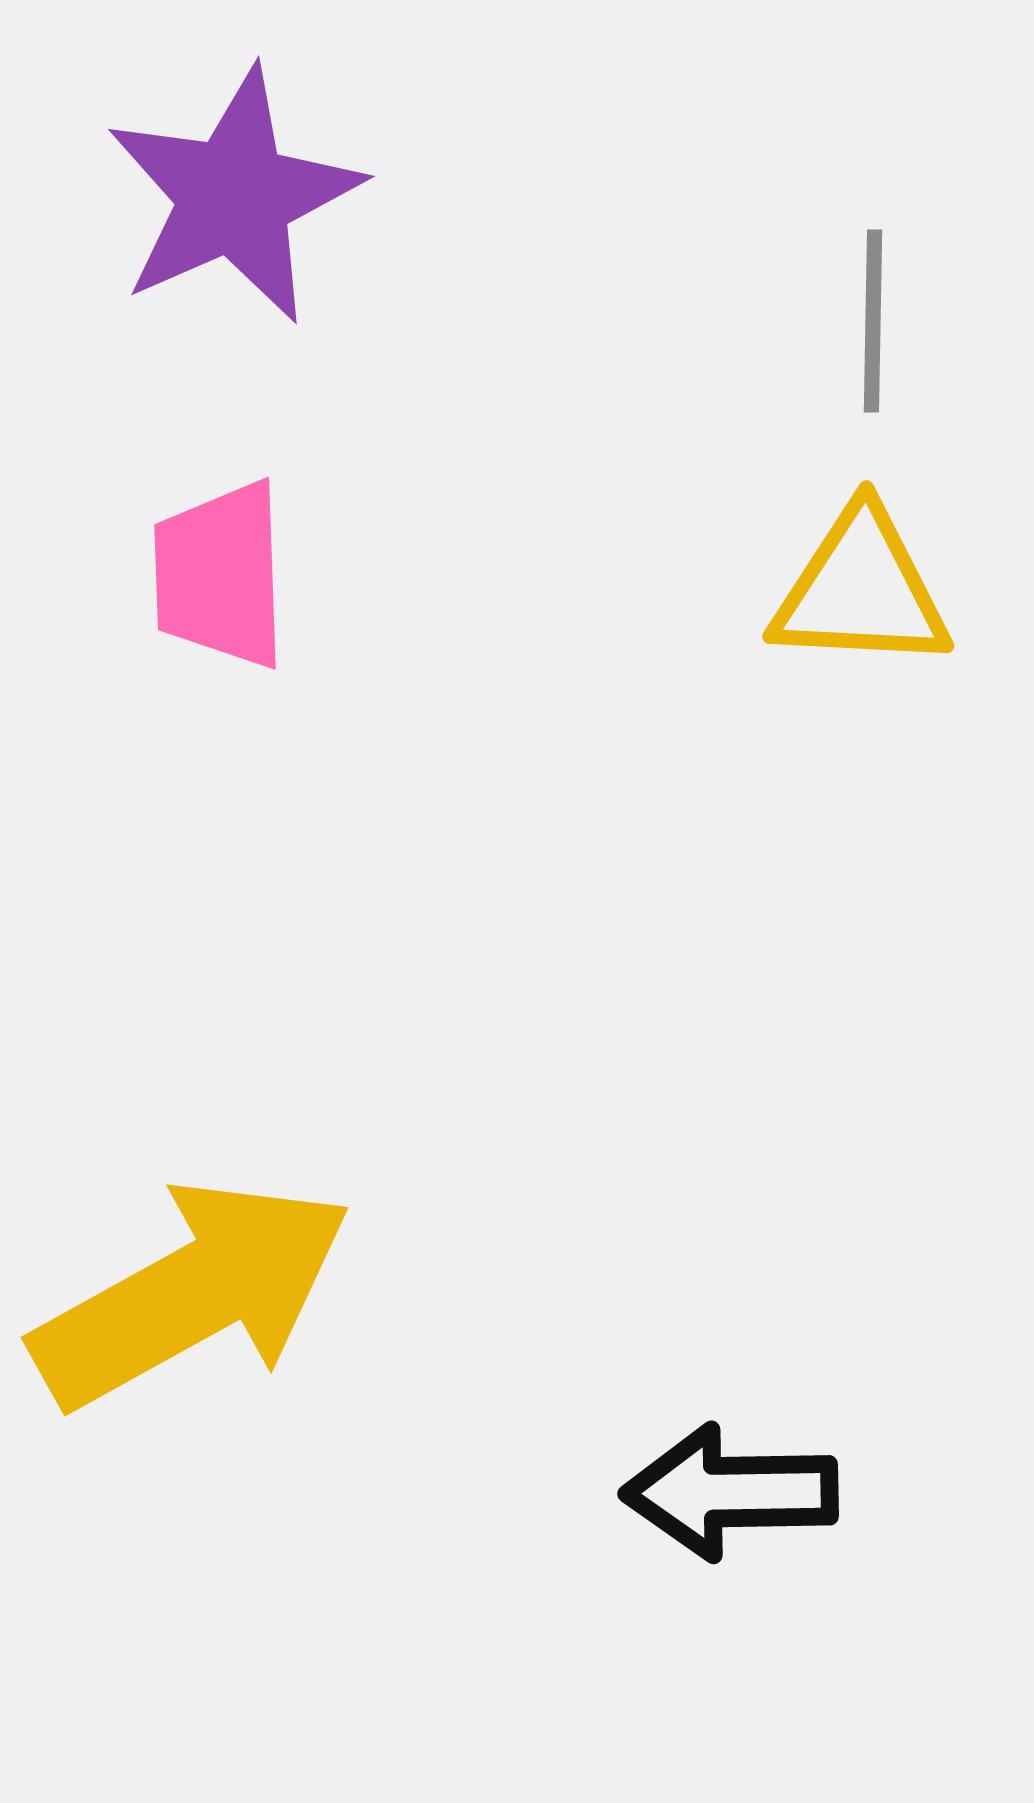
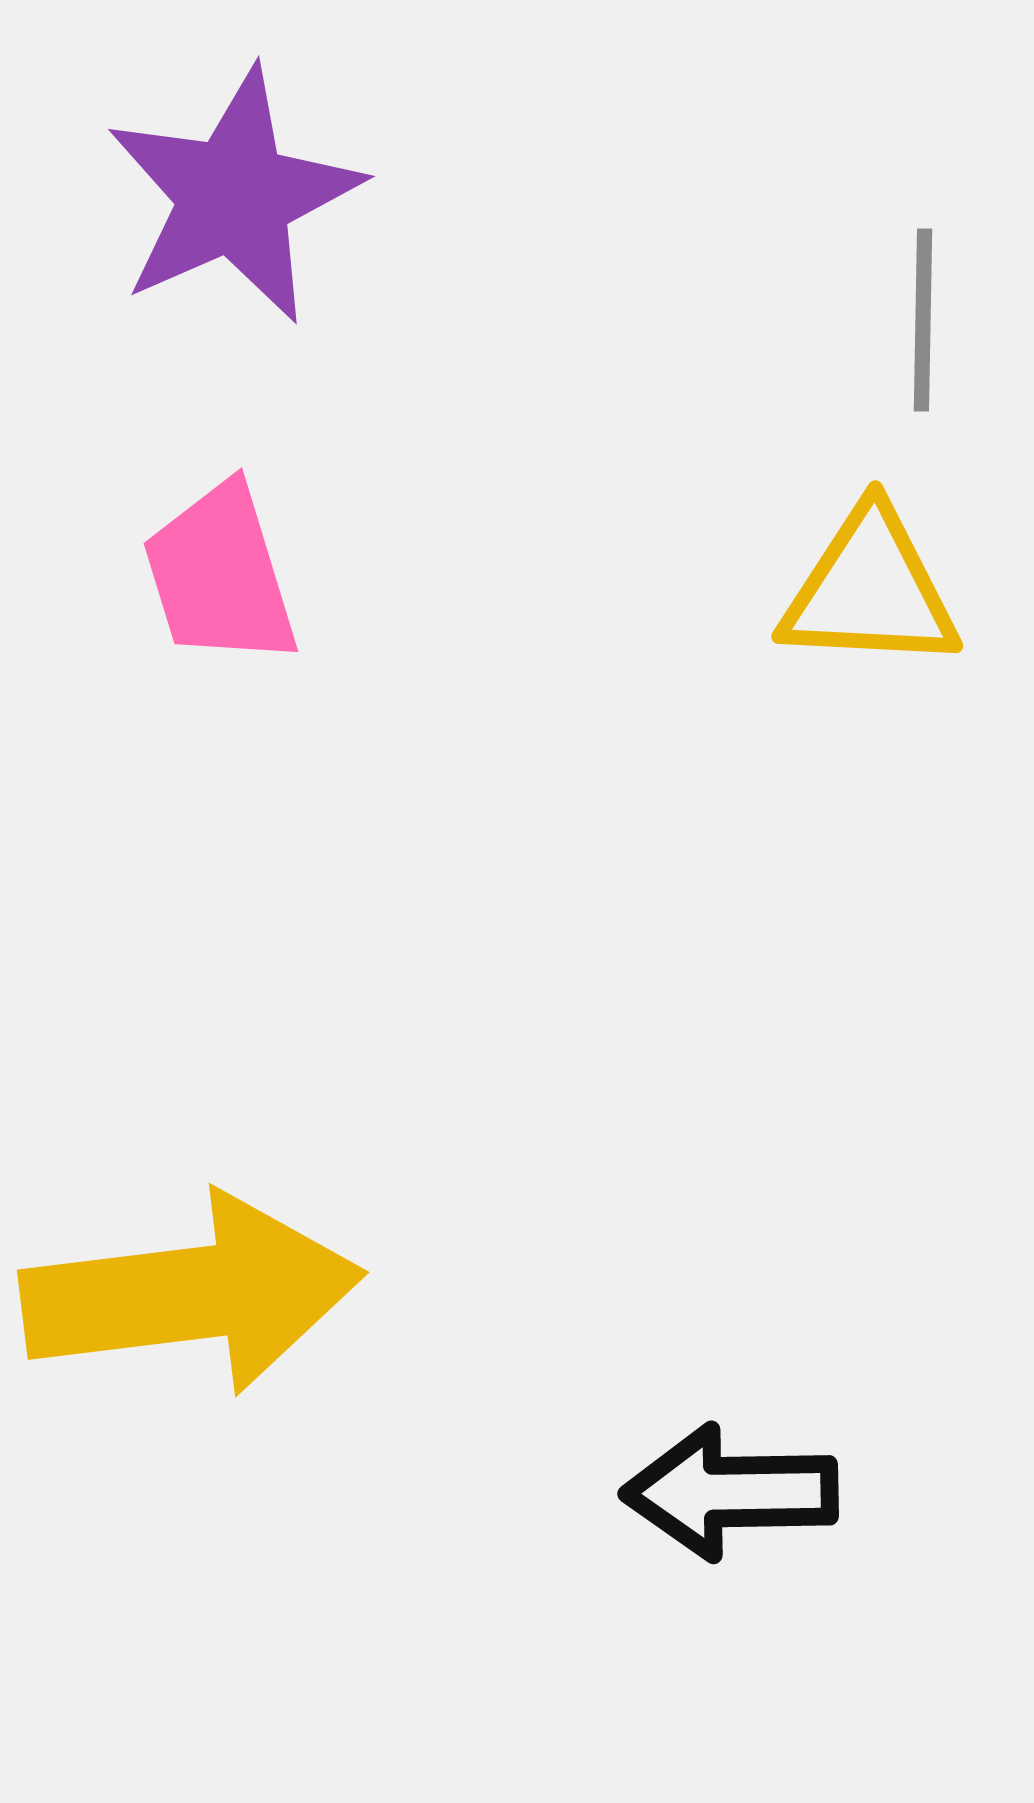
gray line: moved 50 px right, 1 px up
pink trapezoid: rotated 15 degrees counterclockwise
yellow triangle: moved 9 px right
yellow arrow: rotated 22 degrees clockwise
